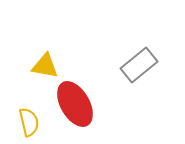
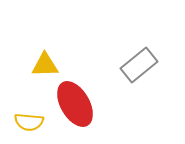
yellow triangle: moved 1 px up; rotated 12 degrees counterclockwise
yellow semicircle: rotated 108 degrees clockwise
